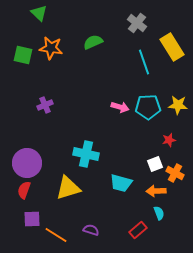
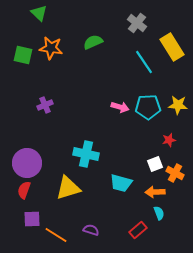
cyan line: rotated 15 degrees counterclockwise
orange arrow: moved 1 px left, 1 px down
